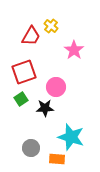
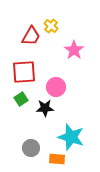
red square: rotated 15 degrees clockwise
